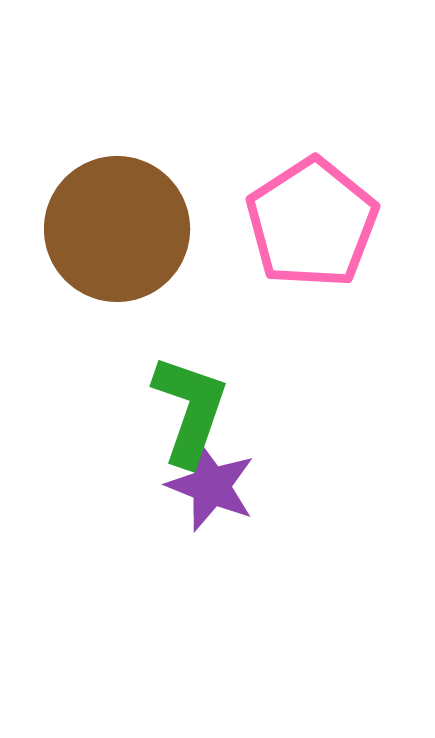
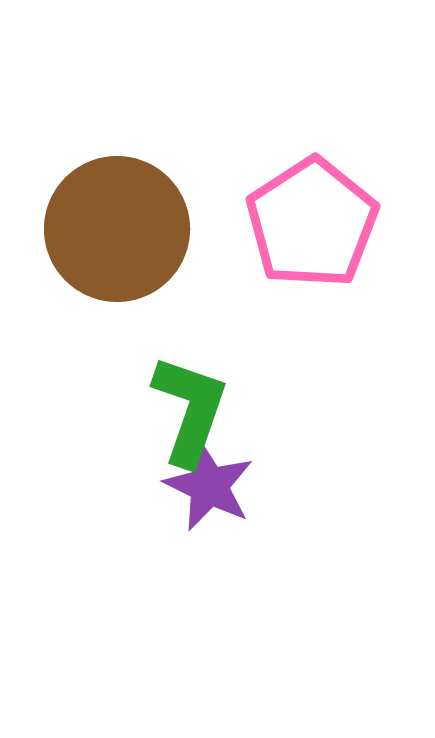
purple star: moved 2 px left; rotated 4 degrees clockwise
